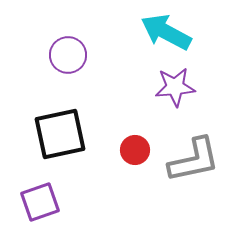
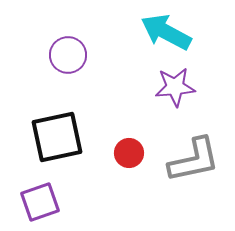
black square: moved 3 px left, 3 px down
red circle: moved 6 px left, 3 px down
